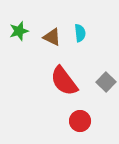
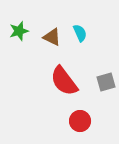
cyan semicircle: rotated 18 degrees counterclockwise
gray square: rotated 30 degrees clockwise
